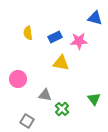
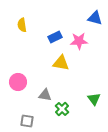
yellow semicircle: moved 6 px left, 8 px up
pink circle: moved 3 px down
gray square: rotated 24 degrees counterclockwise
